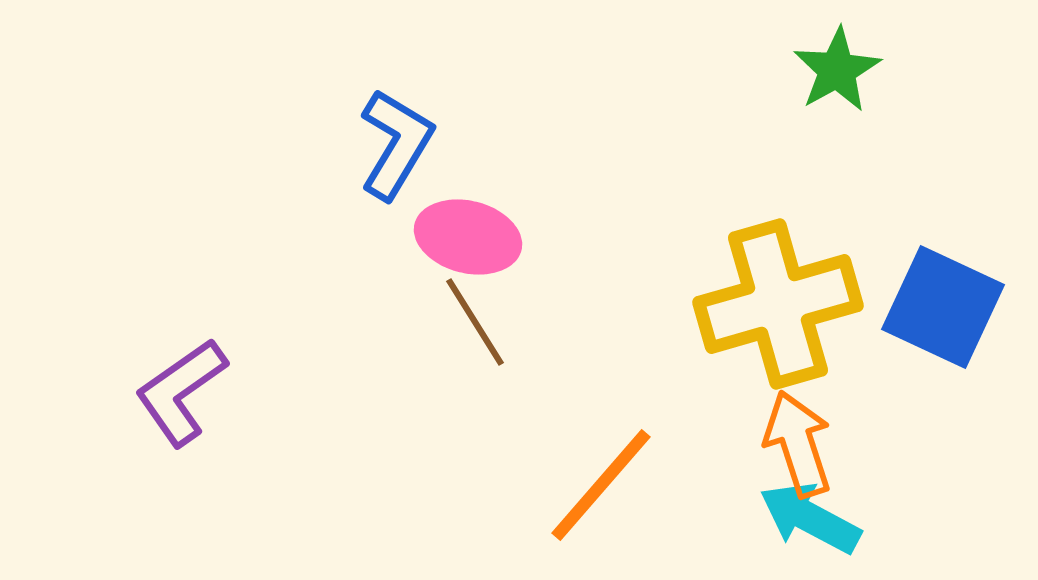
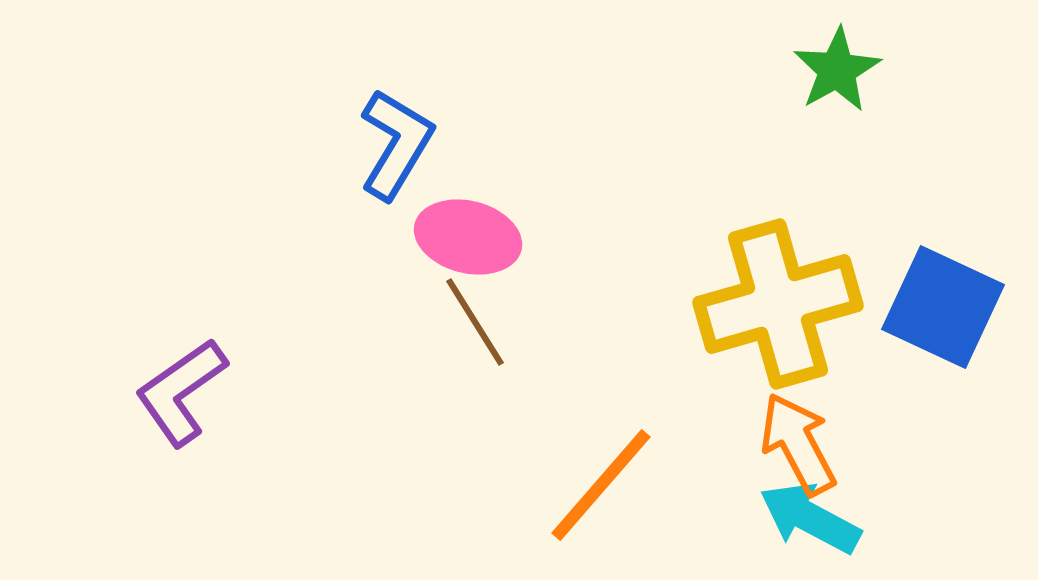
orange arrow: rotated 10 degrees counterclockwise
